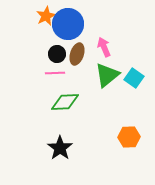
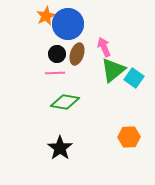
green triangle: moved 6 px right, 5 px up
green diamond: rotated 12 degrees clockwise
